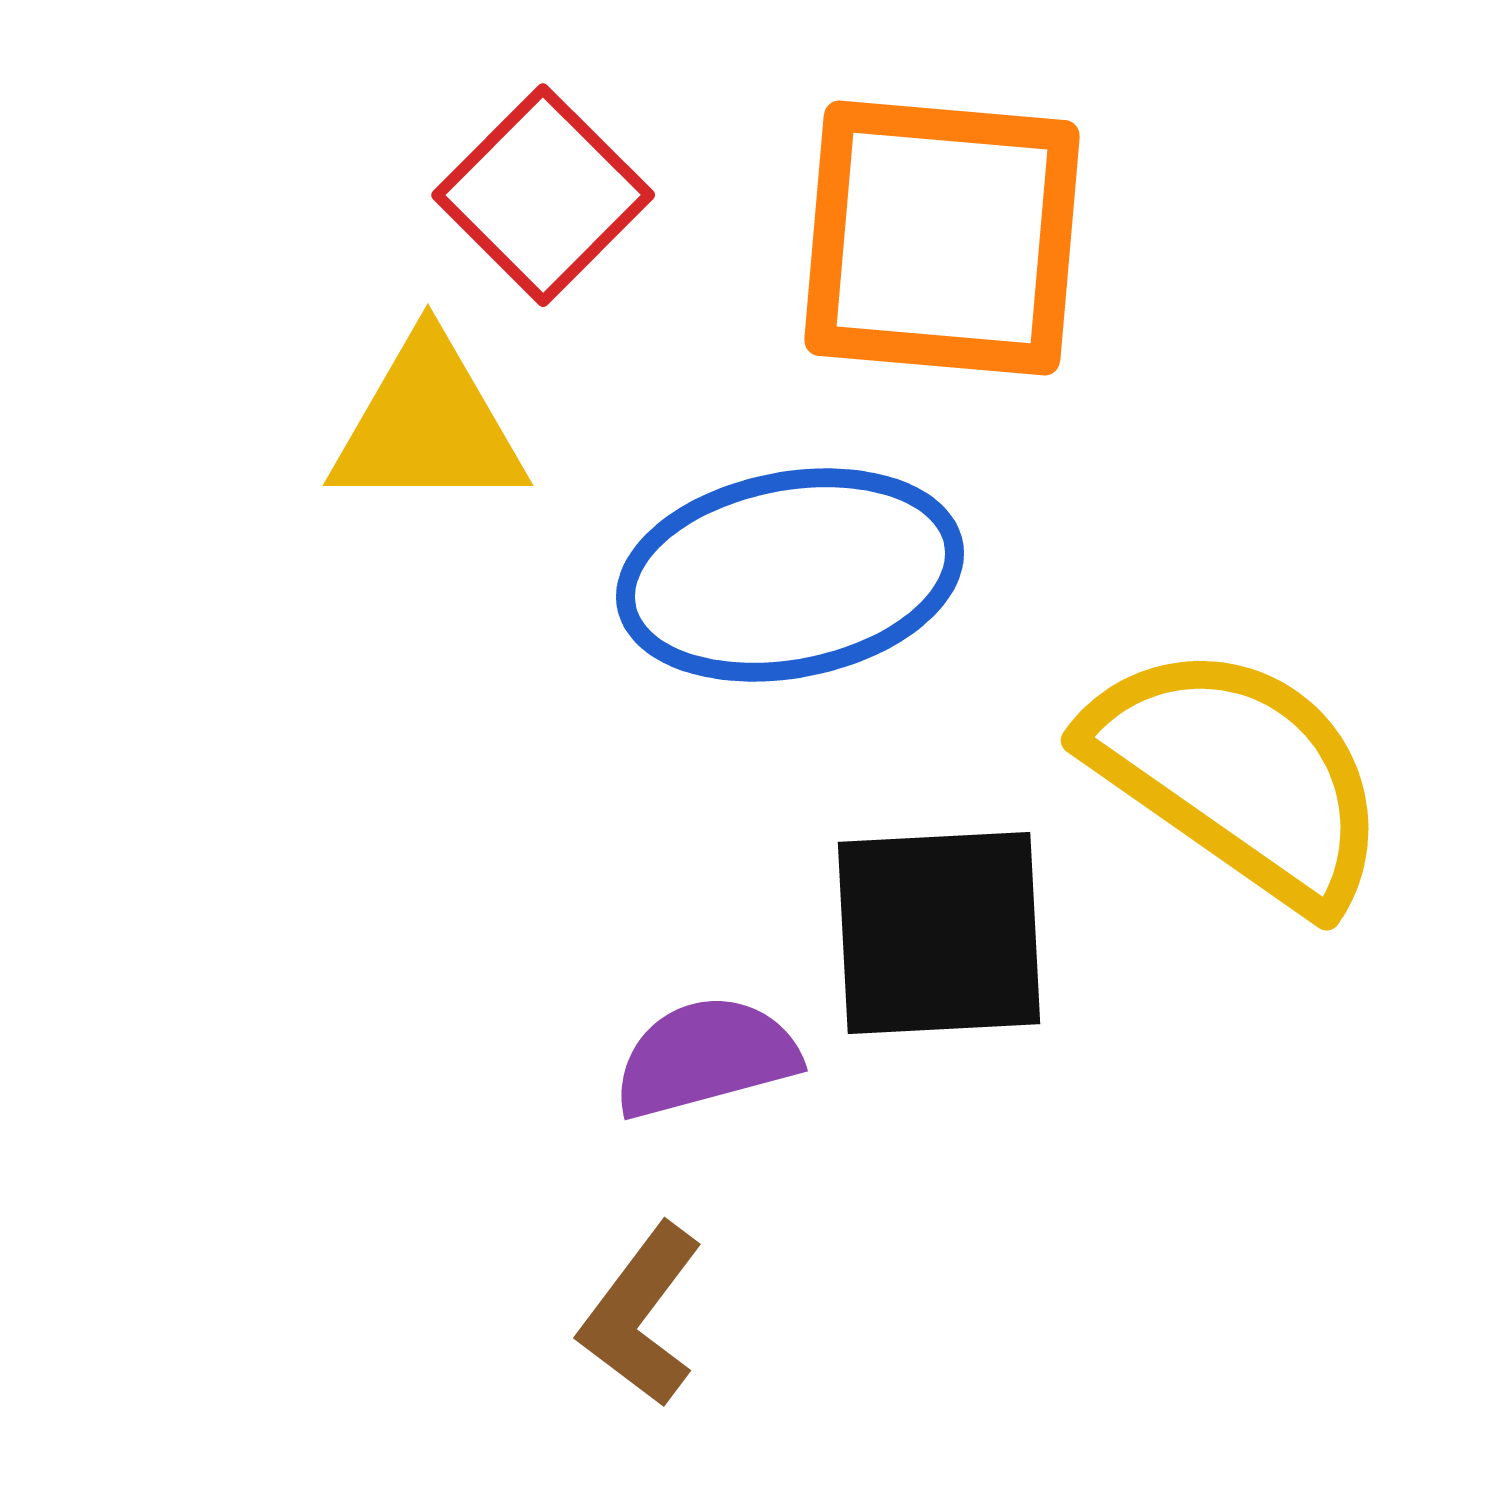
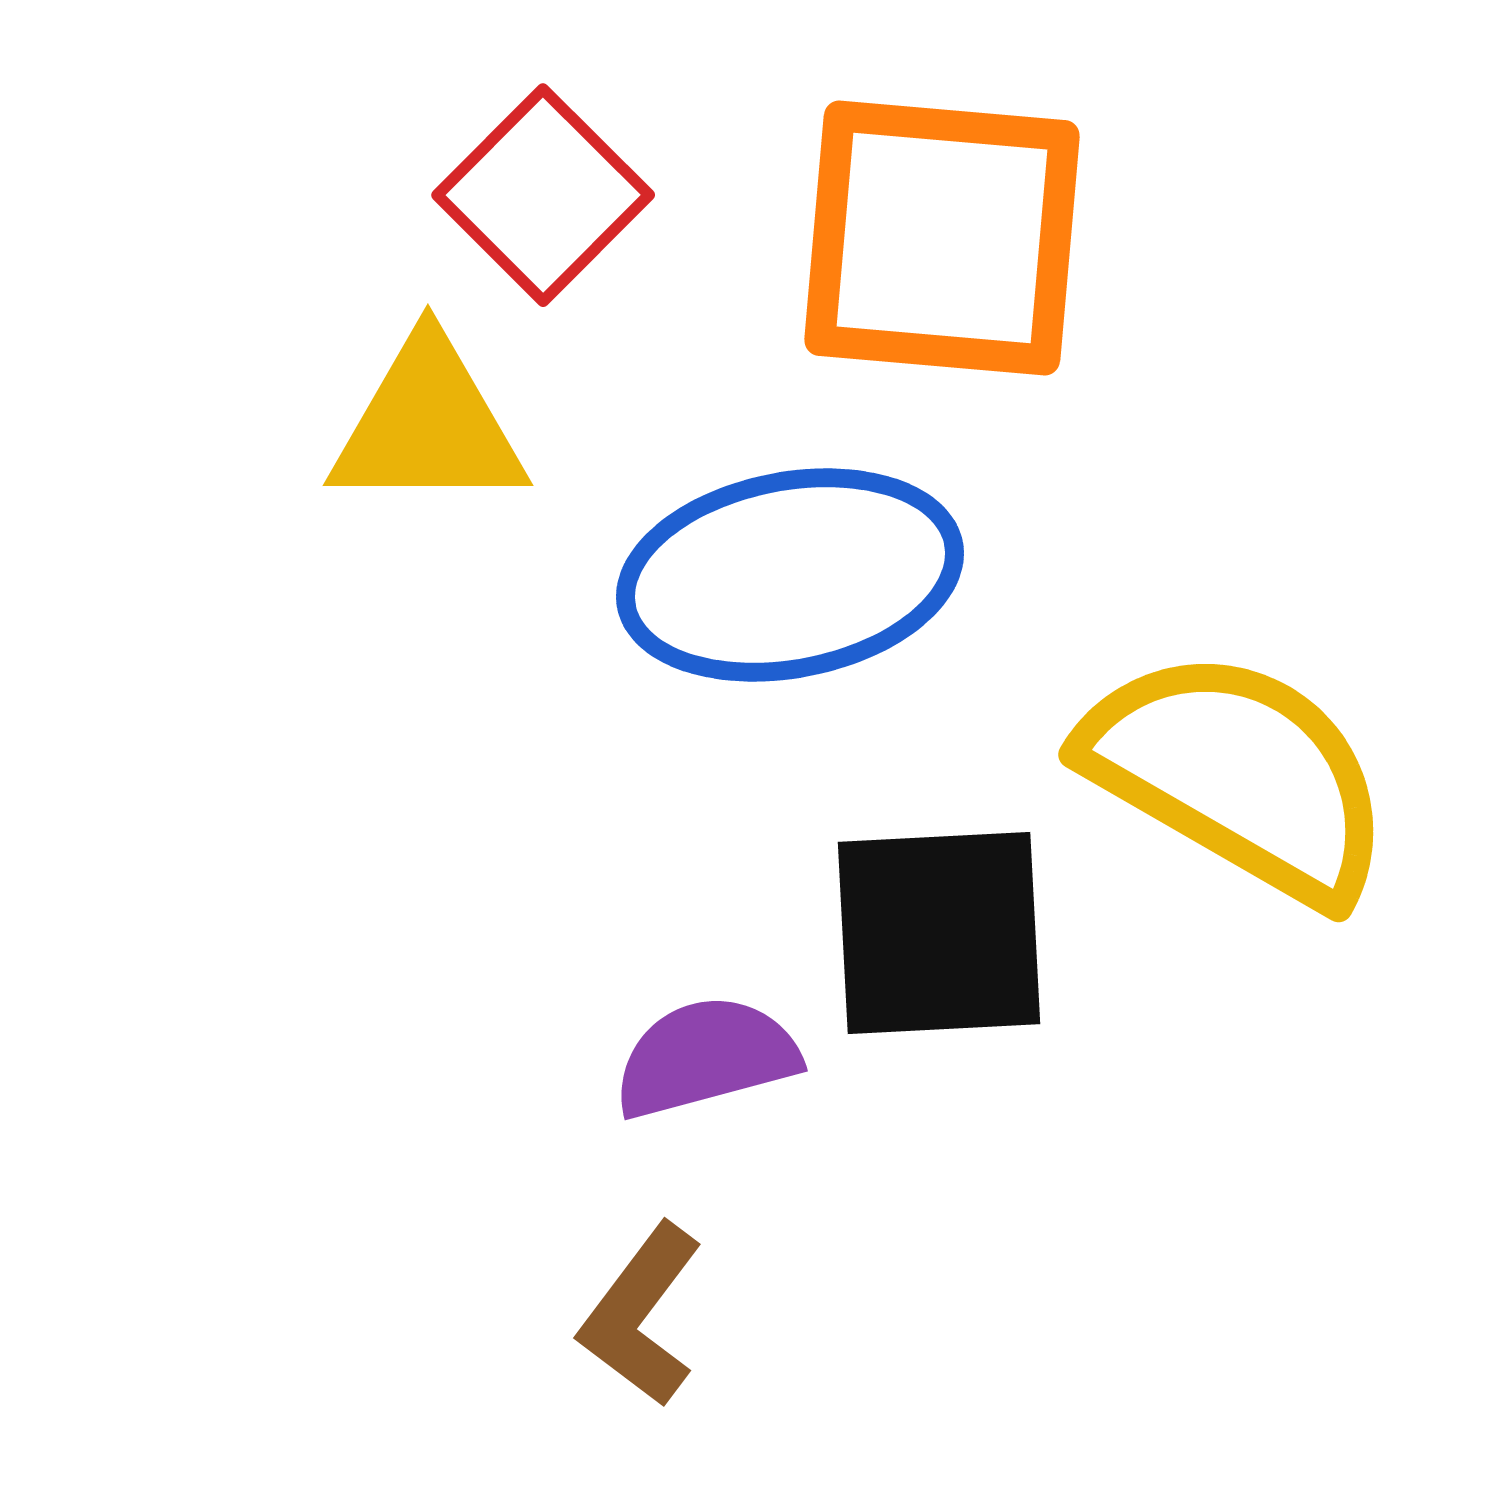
yellow semicircle: rotated 5 degrees counterclockwise
